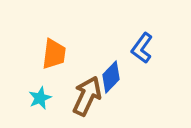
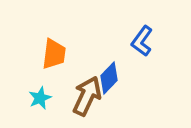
blue L-shape: moved 7 px up
blue diamond: moved 2 px left, 1 px down
